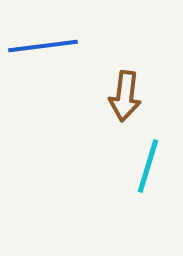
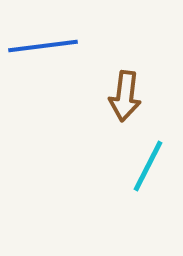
cyan line: rotated 10 degrees clockwise
